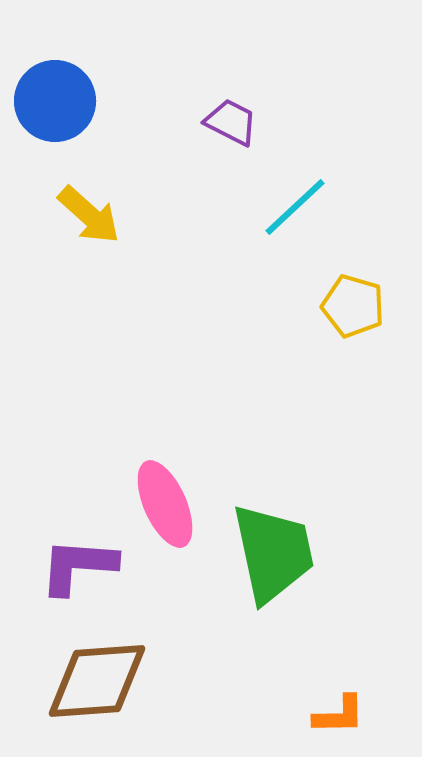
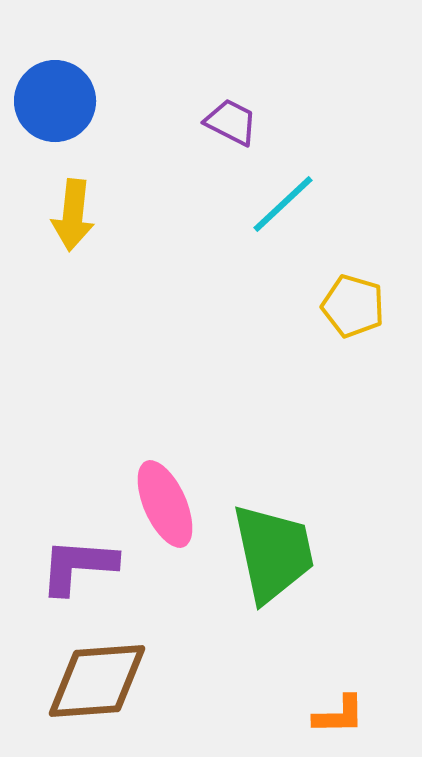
cyan line: moved 12 px left, 3 px up
yellow arrow: moved 16 px left; rotated 54 degrees clockwise
